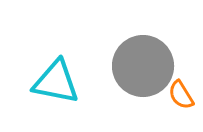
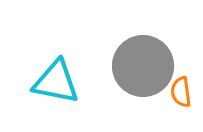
orange semicircle: moved 3 px up; rotated 24 degrees clockwise
